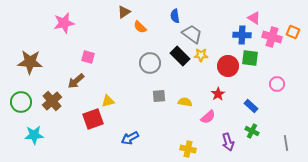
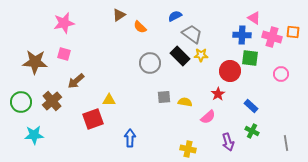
brown triangle: moved 5 px left, 3 px down
blue semicircle: rotated 72 degrees clockwise
orange square: rotated 16 degrees counterclockwise
pink square: moved 24 px left, 3 px up
brown star: moved 5 px right
red circle: moved 2 px right, 5 px down
pink circle: moved 4 px right, 10 px up
gray square: moved 5 px right, 1 px down
yellow triangle: moved 1 px right, 1 px up; rotated 16 degrees clockwise
blue arrow: rotated 120 degrees clockwise
